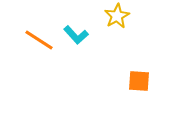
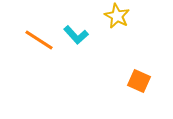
yellow star: rotated 15 degrees counterclockwise
orange square: rotated 20 degrees clockwise
